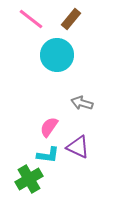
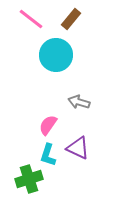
cyan circle: moved 1 px left
gray arrow: moved 3 px left, 1 px up
pink semicircle: moved 1 px left, 2 px up
purple triangle: moved 1 px down
cyan L-shape: rotated 100 degrees clockwise
green cross: rotated 12 degrees clockwise
